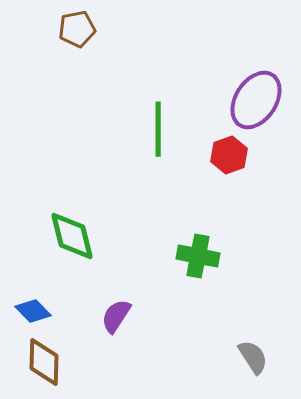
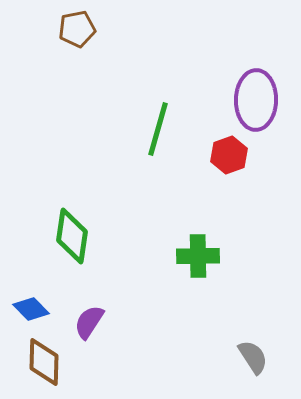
purple ellipse: rotated 32 degrees counterclockwise
green line: rotated 16 degrees clockwise
green diamond: rotated 22 degrees clockwise
green cross: rotated 12 degrees counterclockwise
blue diamond: moved 2 px left, 2 px up
purple semicircle: moved 27 px left, 6 px down
